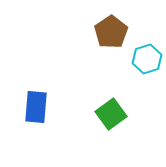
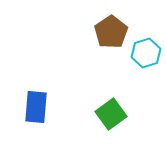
cyan hexagon: moved 1 px left, 6 px up
